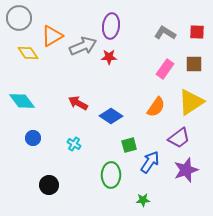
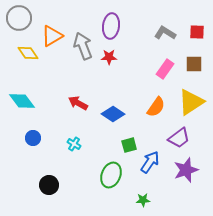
gray arrow: rotated 88 degrees counterclockwise
blue diamond: moved 2 px right, 2 px up
green ellipse: rotated 20 degrees clockwise
